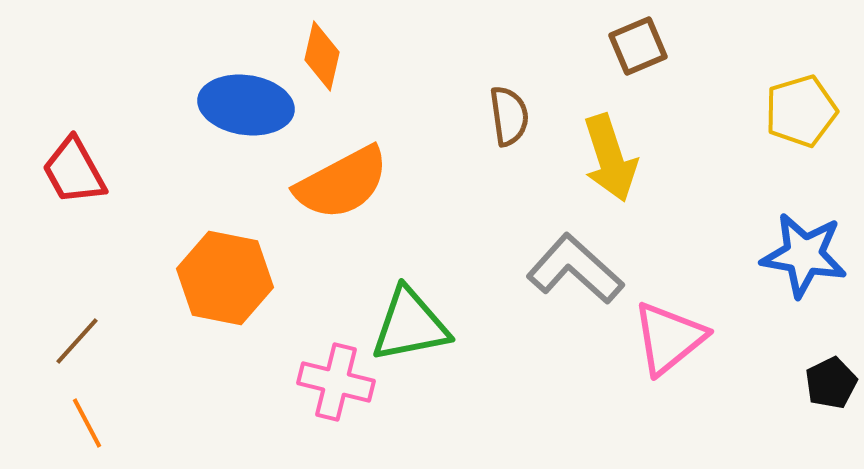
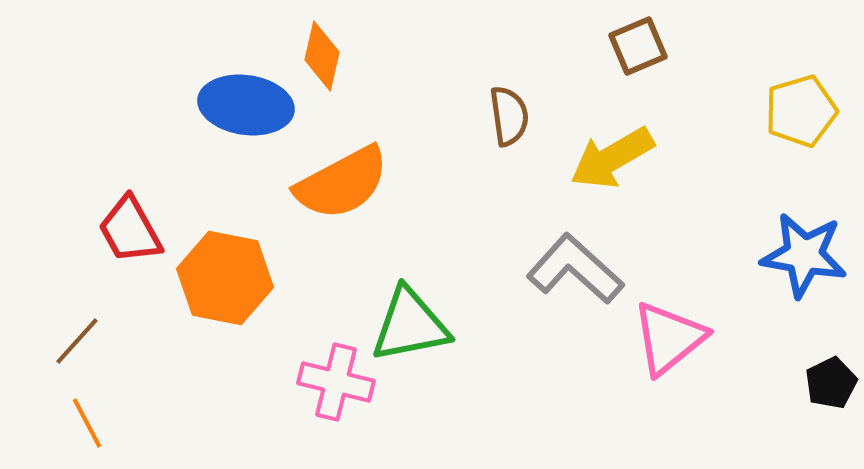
yellow arrow: moved 2 px right; rotated 78 degrees clockwise
red trapezoid: moved 56 px right, 59 px down
